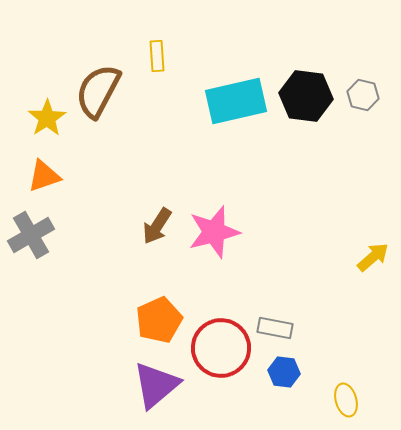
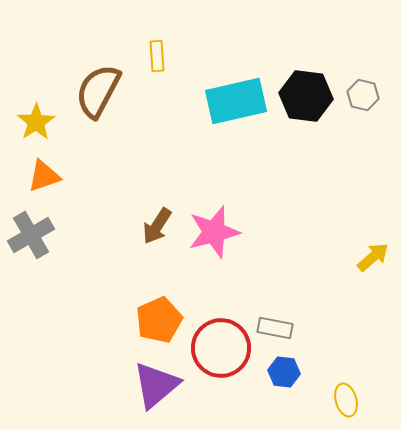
yellow star: moved 11 px left, 4 px down
